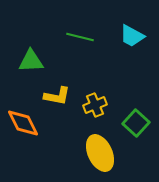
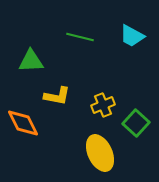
yellow cross: moved 8 px right
